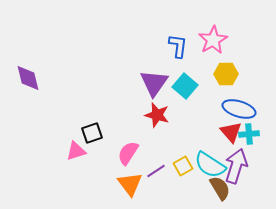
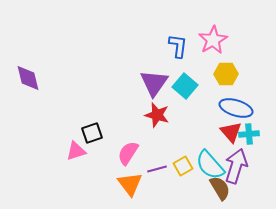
blue ellipse: moved 3 px left, 1 px up
cyan semicircle: rotated 16 degrees clockwise
purple line: moved 1 px right, 2 px up; rotated 18 degrees clockwise
